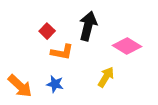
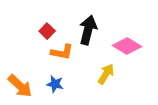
black arrow: moved 4 px down
yellow arrow: moved 3 px up
